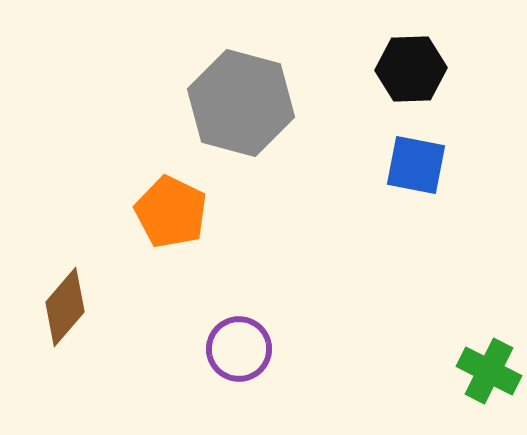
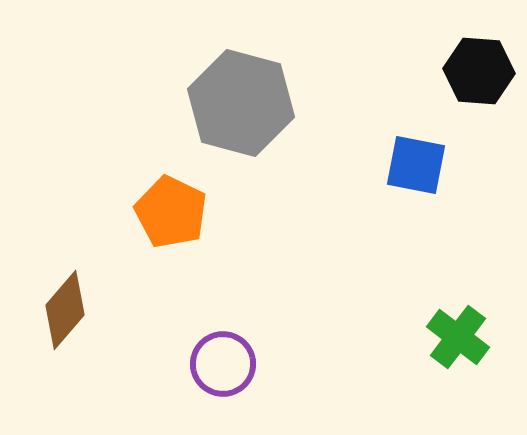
black hexagon: moved 68 px right, 2 px down; rotated 6 degrees clockwise
brown diamond: moved 3 px down
purple circle: moved 16 px left, 15 px down
green cross: moved 31 px left, 34 px up; rotated 10 degrees clockwise
